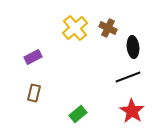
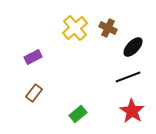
black ellipse: rotated 50 degrees clockwise
brown rectangle: rotated 24 degrees clockwise
